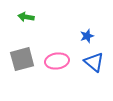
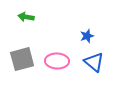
pink ellipse: rotated 10 degrees clockwise
